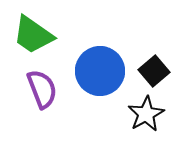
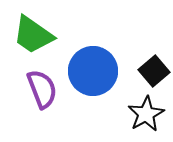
blue circle: moved 7 px left
